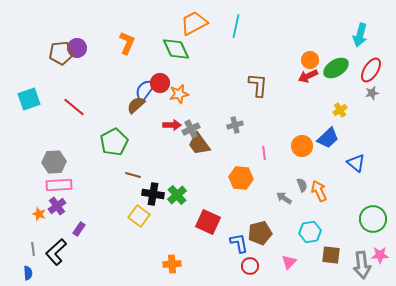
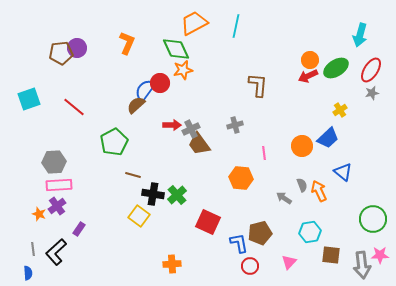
orange star at (179, 94): moved 4 px right, 24 px up
blue triangle at (356, 163): moved 13 px left, 9 px down
